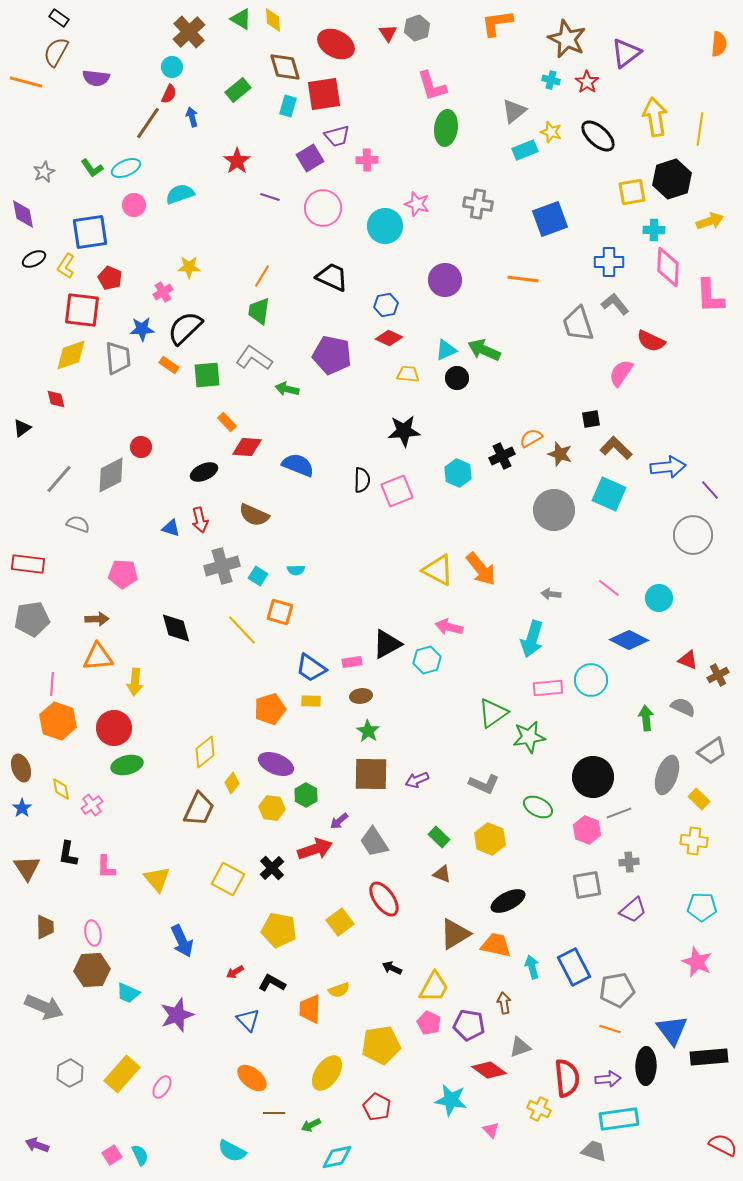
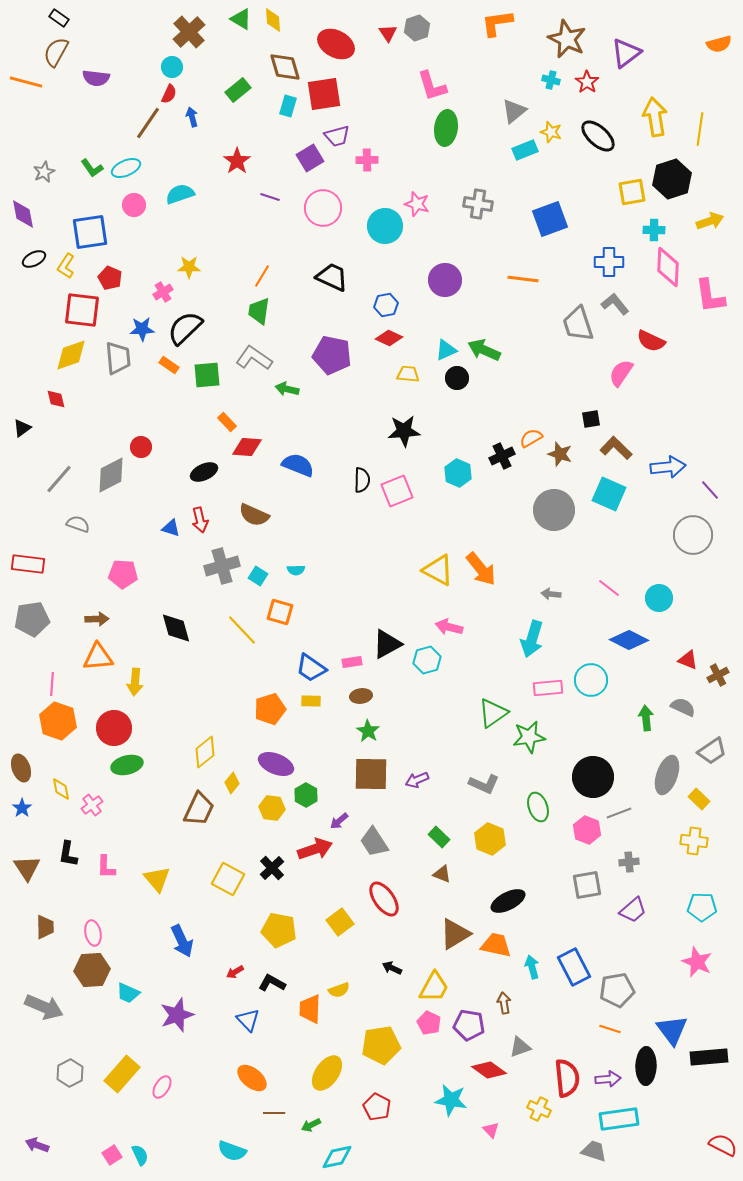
orange semicircle at (719, 44): rotated 70 degrees clockwise
pink L-shape at (710, 296): rotated 6 degrees counterclockwise
green ellipse at (538, 807): rotated 44 degrees clockwise
cyan semicircle at (232, 1151): rotated 8 degrees counterclockwise
